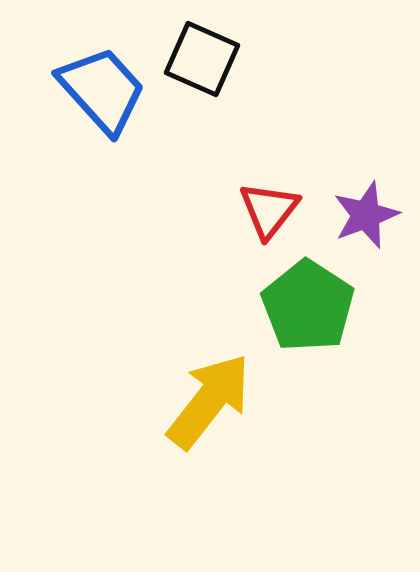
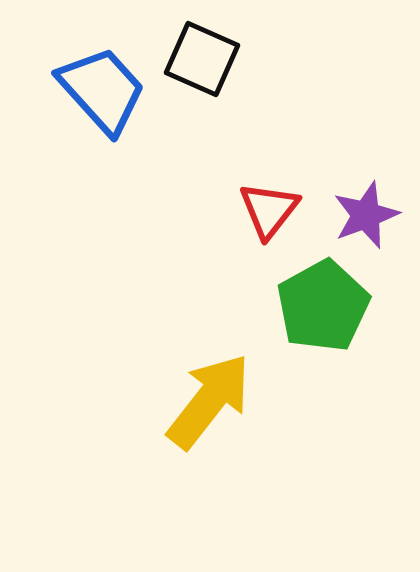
green pentagon: moved 15 px right; rotated 10 degrees clockwise
